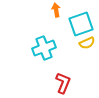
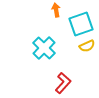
yellow semicircle: moved 3 px down
cyan cross: rotated 25 degrees counterclockwise
red L-shape: rotated 20 degrees clockwise
